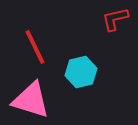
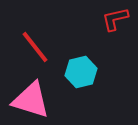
red line: rotated 12 degrees counterclockwise
